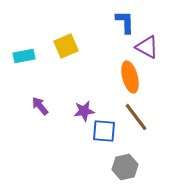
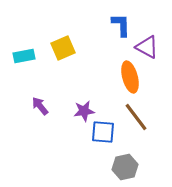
blue L-shape: moved 4 px left, 3 px down
yellow square: moved 3 px left, 2 px down
blue square: moved 1 px left, 1 px down
